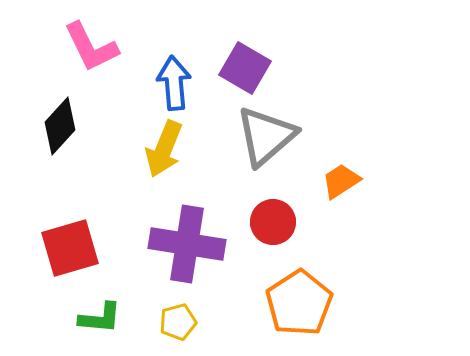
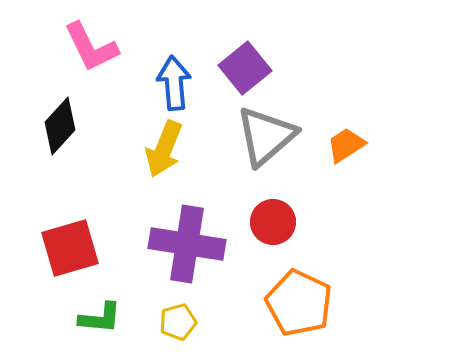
purple square: rotated 21 degrees clockwise
orange trapezoid: moved 5 px right, 36 px up
orange pentagon: rotated 14 degrees counterclockwise
